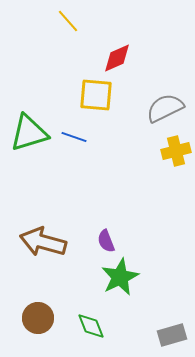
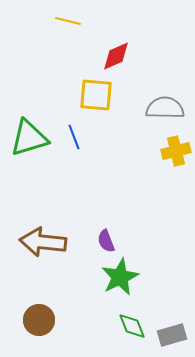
yellow line: rotated 35 degrees counterclockwise
red diamond: moved 1 px left, 2 px up
gray semicircle: rotated 27 degrees clockwise
green triangle: moved 5 px down
blue line: rotated 50 degrees clockwise
brown arrow: rotated 9 degrees counterclockwise
brown circle: moved 1 px right, 2 px down
green diamond: moved 41 px right
